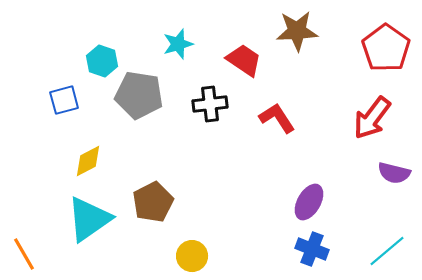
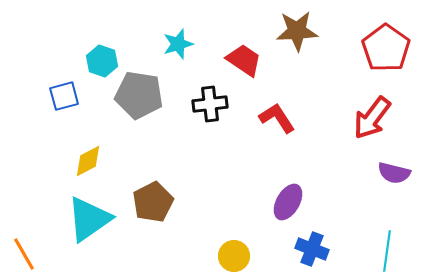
blue square: moved 4 px up
purple ellipse: moved 21 px left
cyan line: rotated 42 degrees counterclockwise
yellow circle: moved 42 px right
